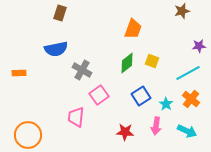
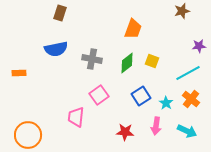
gray cross: moved 10 px right, 11 px up; rotated 18 degrees counterclockwise
cyan star: moved 1 px up
